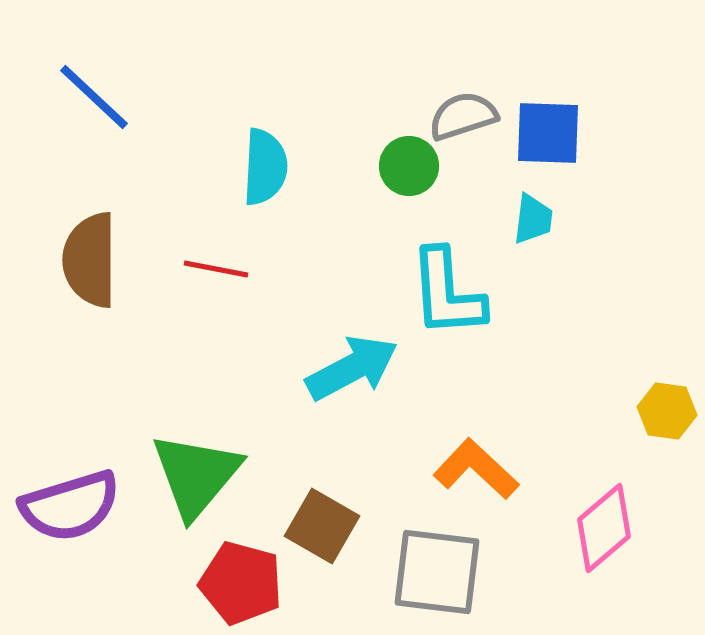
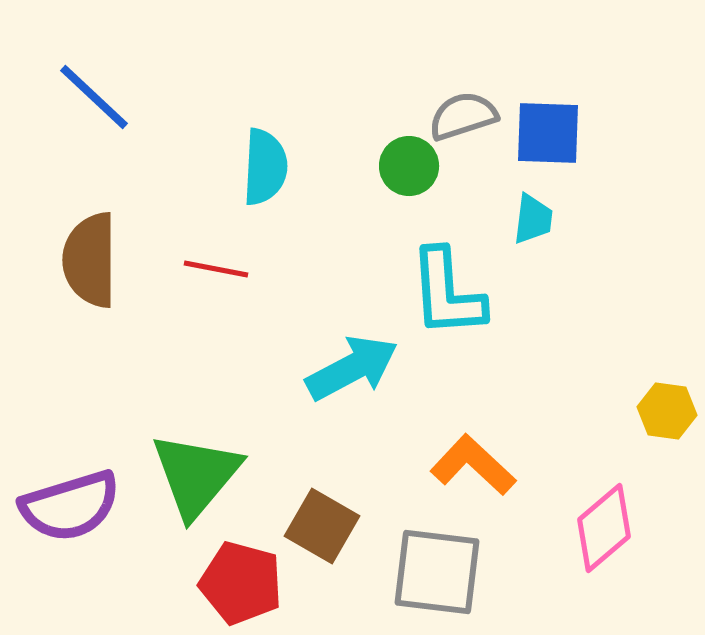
orange L-shape: moved 3 px left, 4 px up
